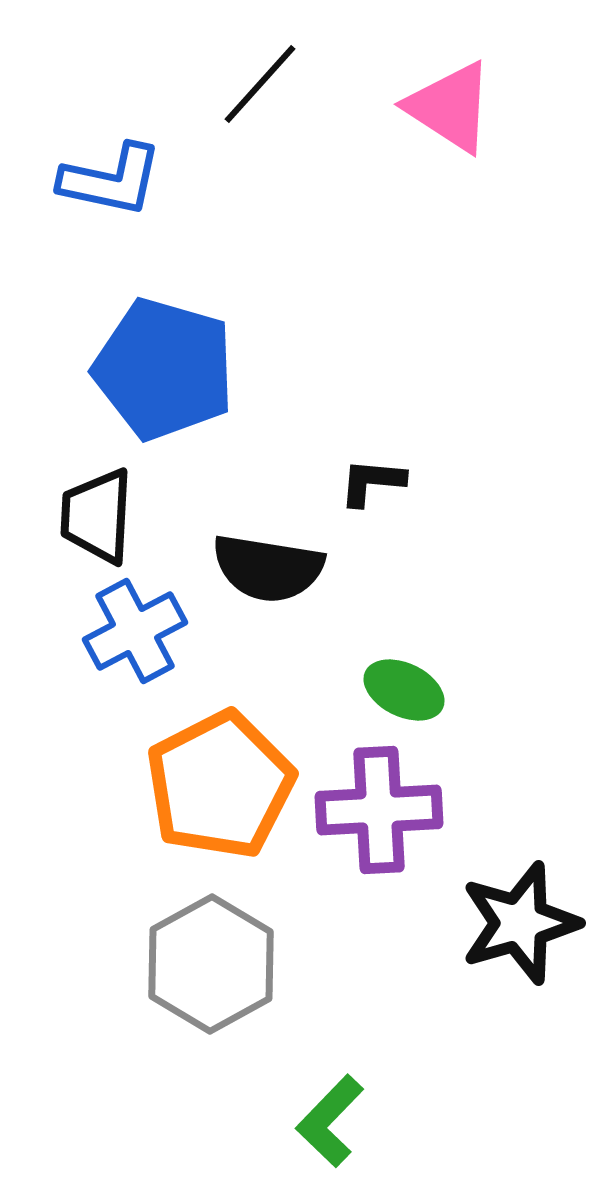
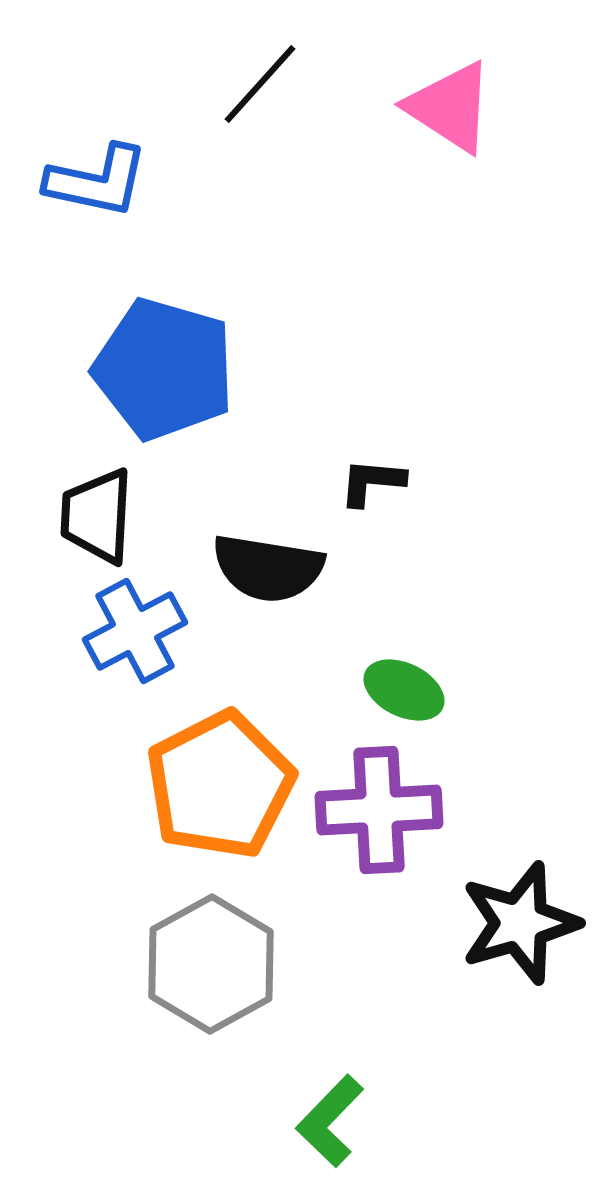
blue L-shape: moved 14 px left, 1 px down
